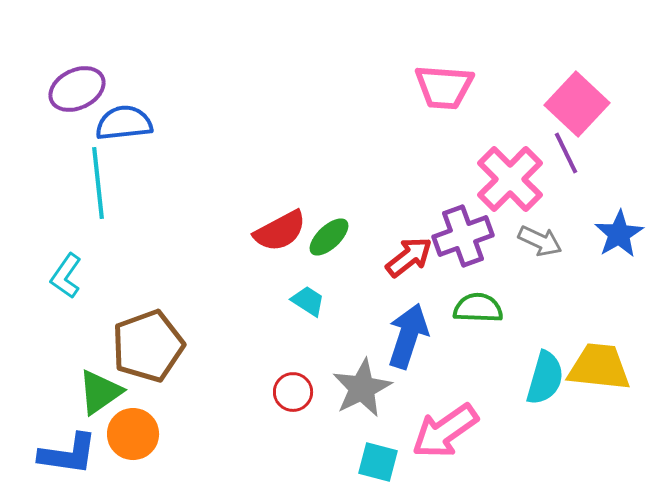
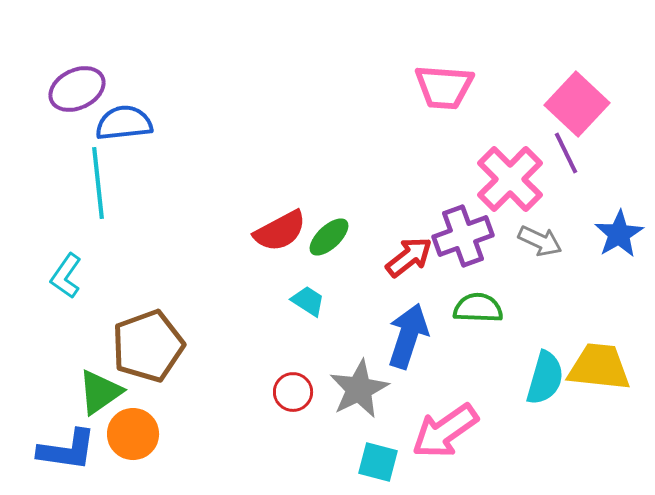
gray star: moved 3 px left, 1 px down
blue L-shape: moved 1 px left, 4 px up
